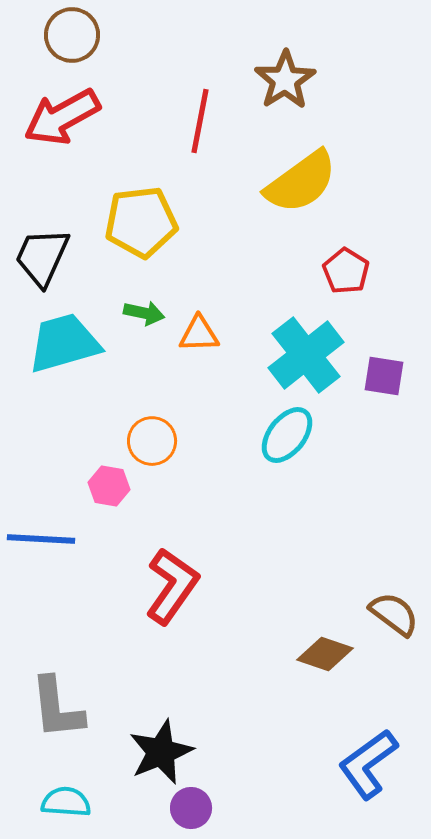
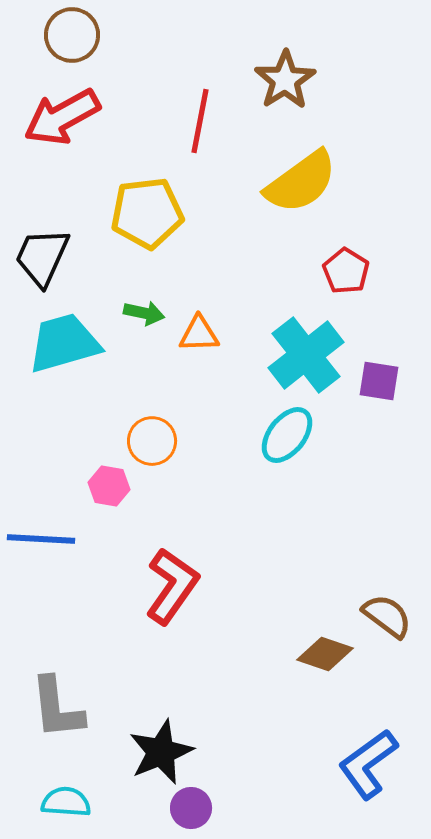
yellow pentagon: moved 6 px right, 9 px up
purple square: moved 5 px left, 5 px down
brown semicircle: moved 7 px left, 2 px down
